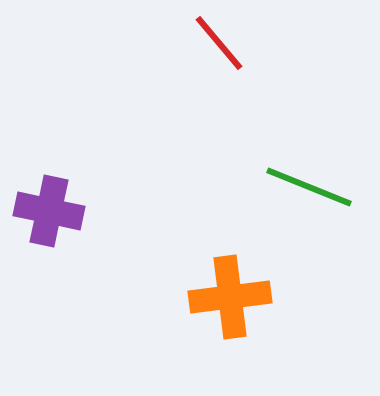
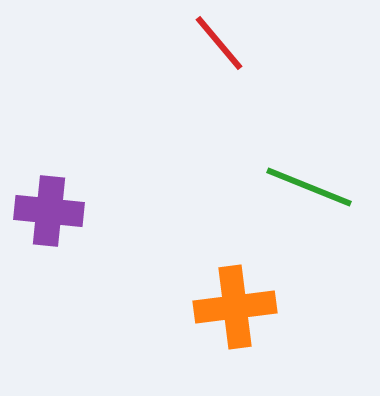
purple cross: rotated 6 degrees counterclockwise
orange cross: moved 5 px right, 10 px down
